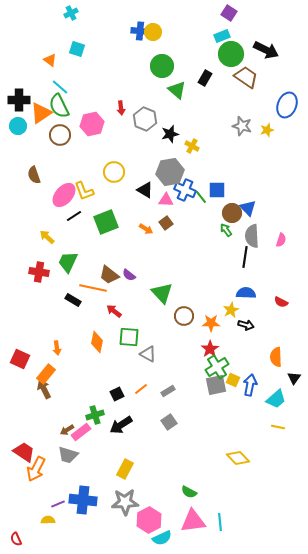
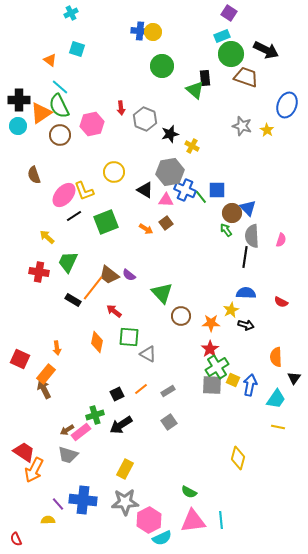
brown trapezoid at (246, 77): rotated 15 degrees counterclockwise
black rectangle at (205, 78): rotated 35 degrees counterclockwise
green triangle at (177, 90): moved 18 px right
yellow star at (267, 130): rotated 24 degrees counterclockwise
orange line at (93, 288): rotated 64 degrees counterclockwise
brown circle at (184, 316): moved 3 px left
gray square at (216, 385): moved 4 px left; rotated 15 degrees clockwise
cyan trapezoid at (276, 399): rotated 15 degrees counterclockwise
yellow diamond at (238, 458): rotated 60 degrees clockwise
orange arrow at (36, 469): moved 2 px left, 1 px down
purple line at (58, 504): rotated 72 degrees clockwise
cyan line at (220, 522): moved 1 px right, 2 px up
